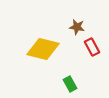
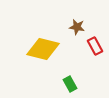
red rectangle: moved 3 px right, 1 px up
